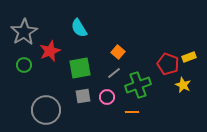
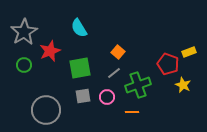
yellow rectangle: moved 5 px up
